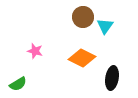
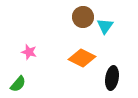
pink star: moved 6 px left, 1 px down
green semicircle: rotated 18 degrees counterclockwise
